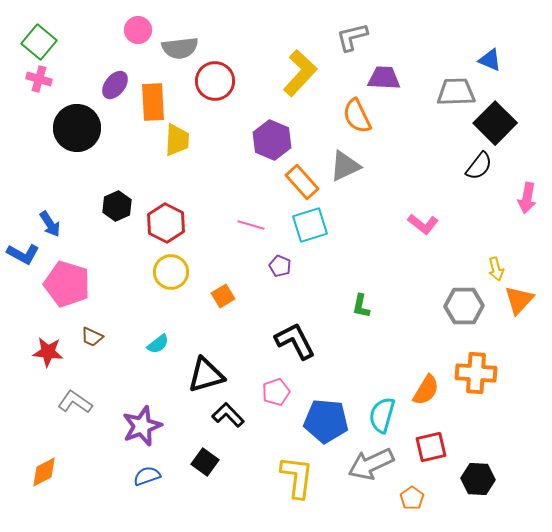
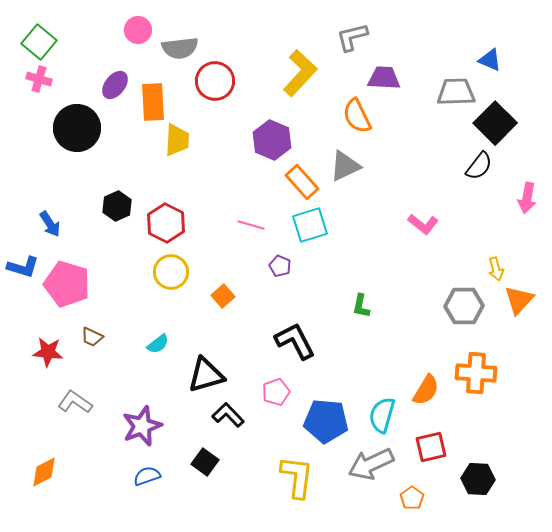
blue L-shape at (23, 254): moved 13 px down; rotated 12 degrees counterclockwise
orange square at (223, 296): rotated 10 degrees counterclockwise
